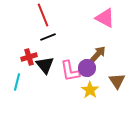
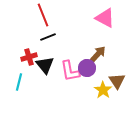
cyan line: moved 2 px right
yellow star: moved 13 px right
